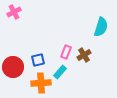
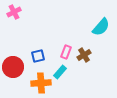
cyan semicircle: rotated 24 degrees clockwise
blue square: moved 4 px up
